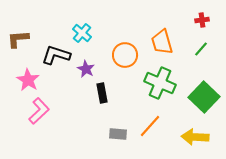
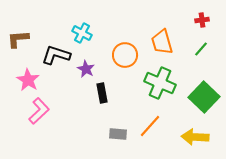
cyan cross: rotated 12 degrees counterclockwise
